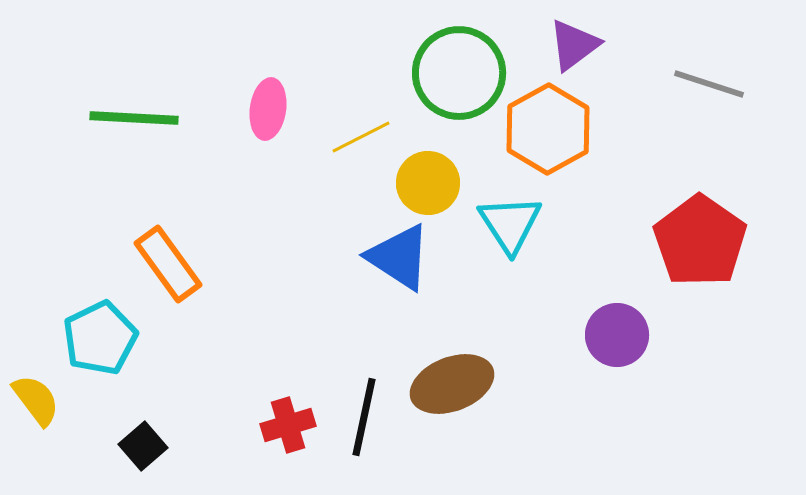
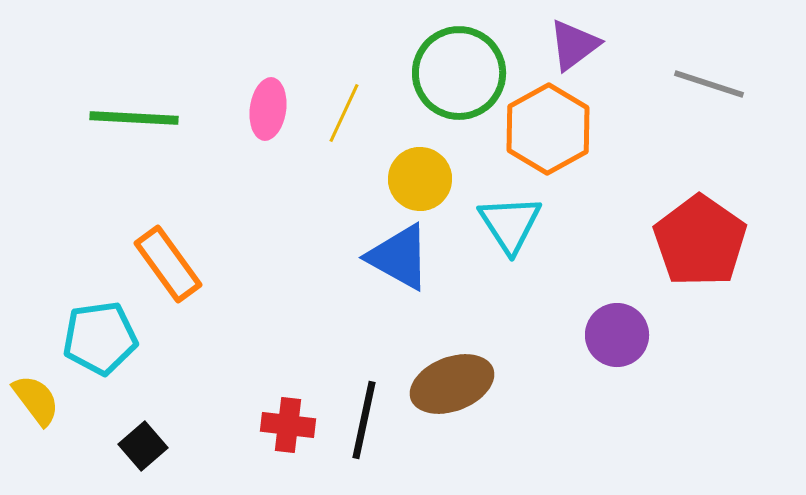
yellow line: moved 17 px left, 24 px up; rotated 38 degrees counterclockwise
yellow circle: moved 8 px left, 4 px up
blue triangle: rotated 4 degrees counterclockwise
cyan pentagon: rotated 18 degrees clockwise
black line: moved 3 px down
red cross: rotated 24 degrees clockwise
